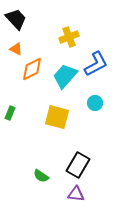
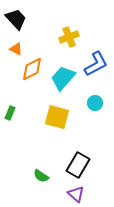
cyan trapezoid: moved 2 px left, 2 px down
purple triangle: rotated 36 degrees clockwise
